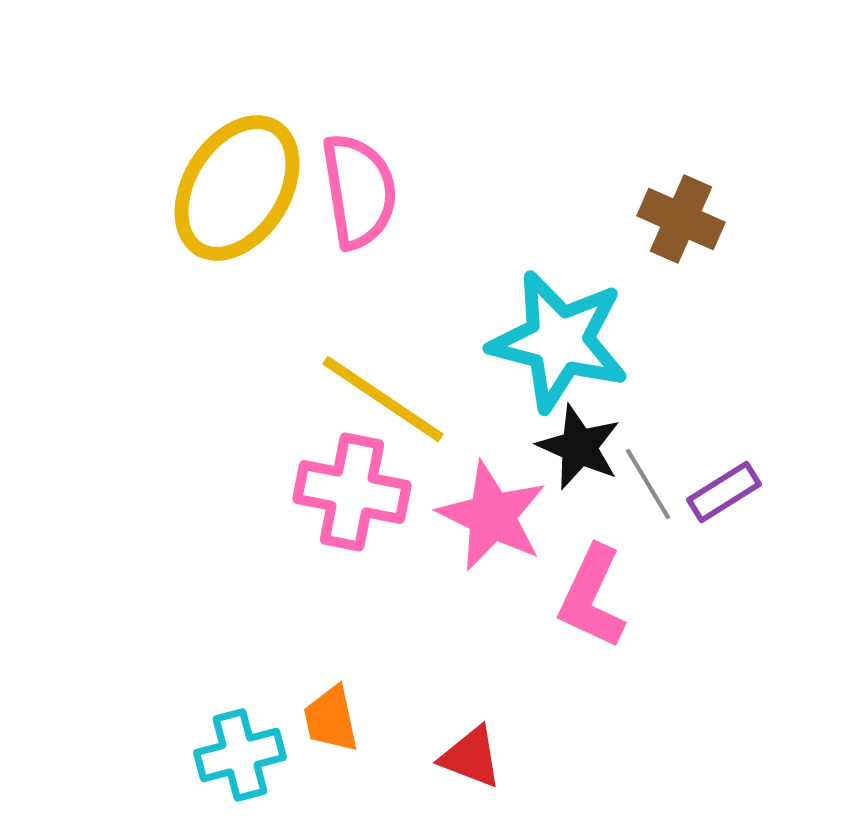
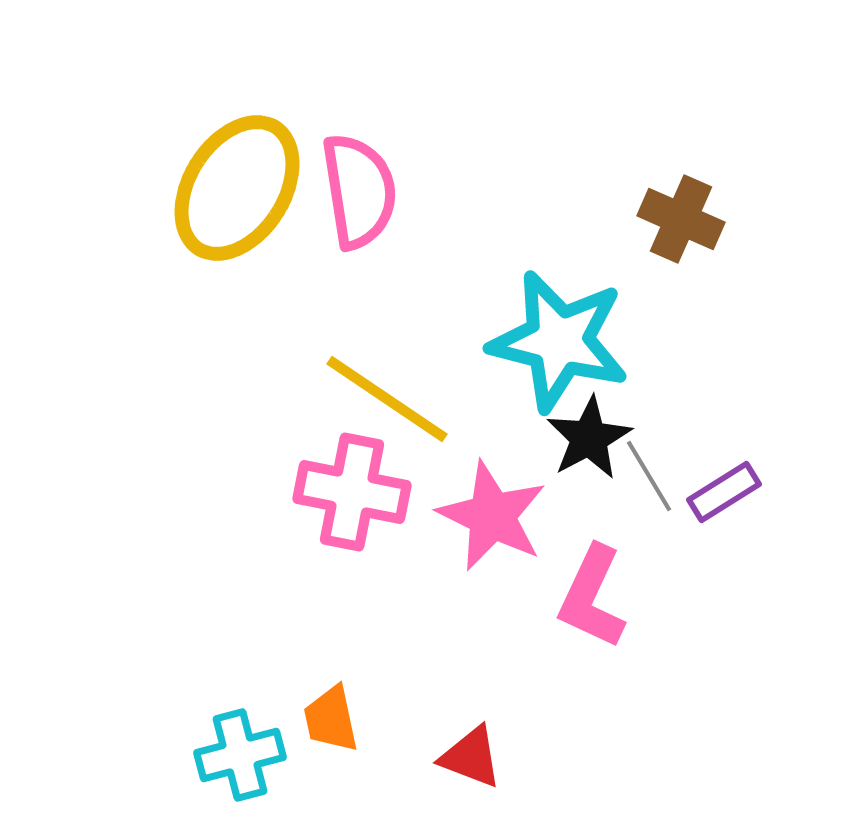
yellow line: moved 4 px right
black star: moved 10 px right, 9 px up; rotated 20 degrees clockwise
gray line: moved 1 px right, 8 px up
